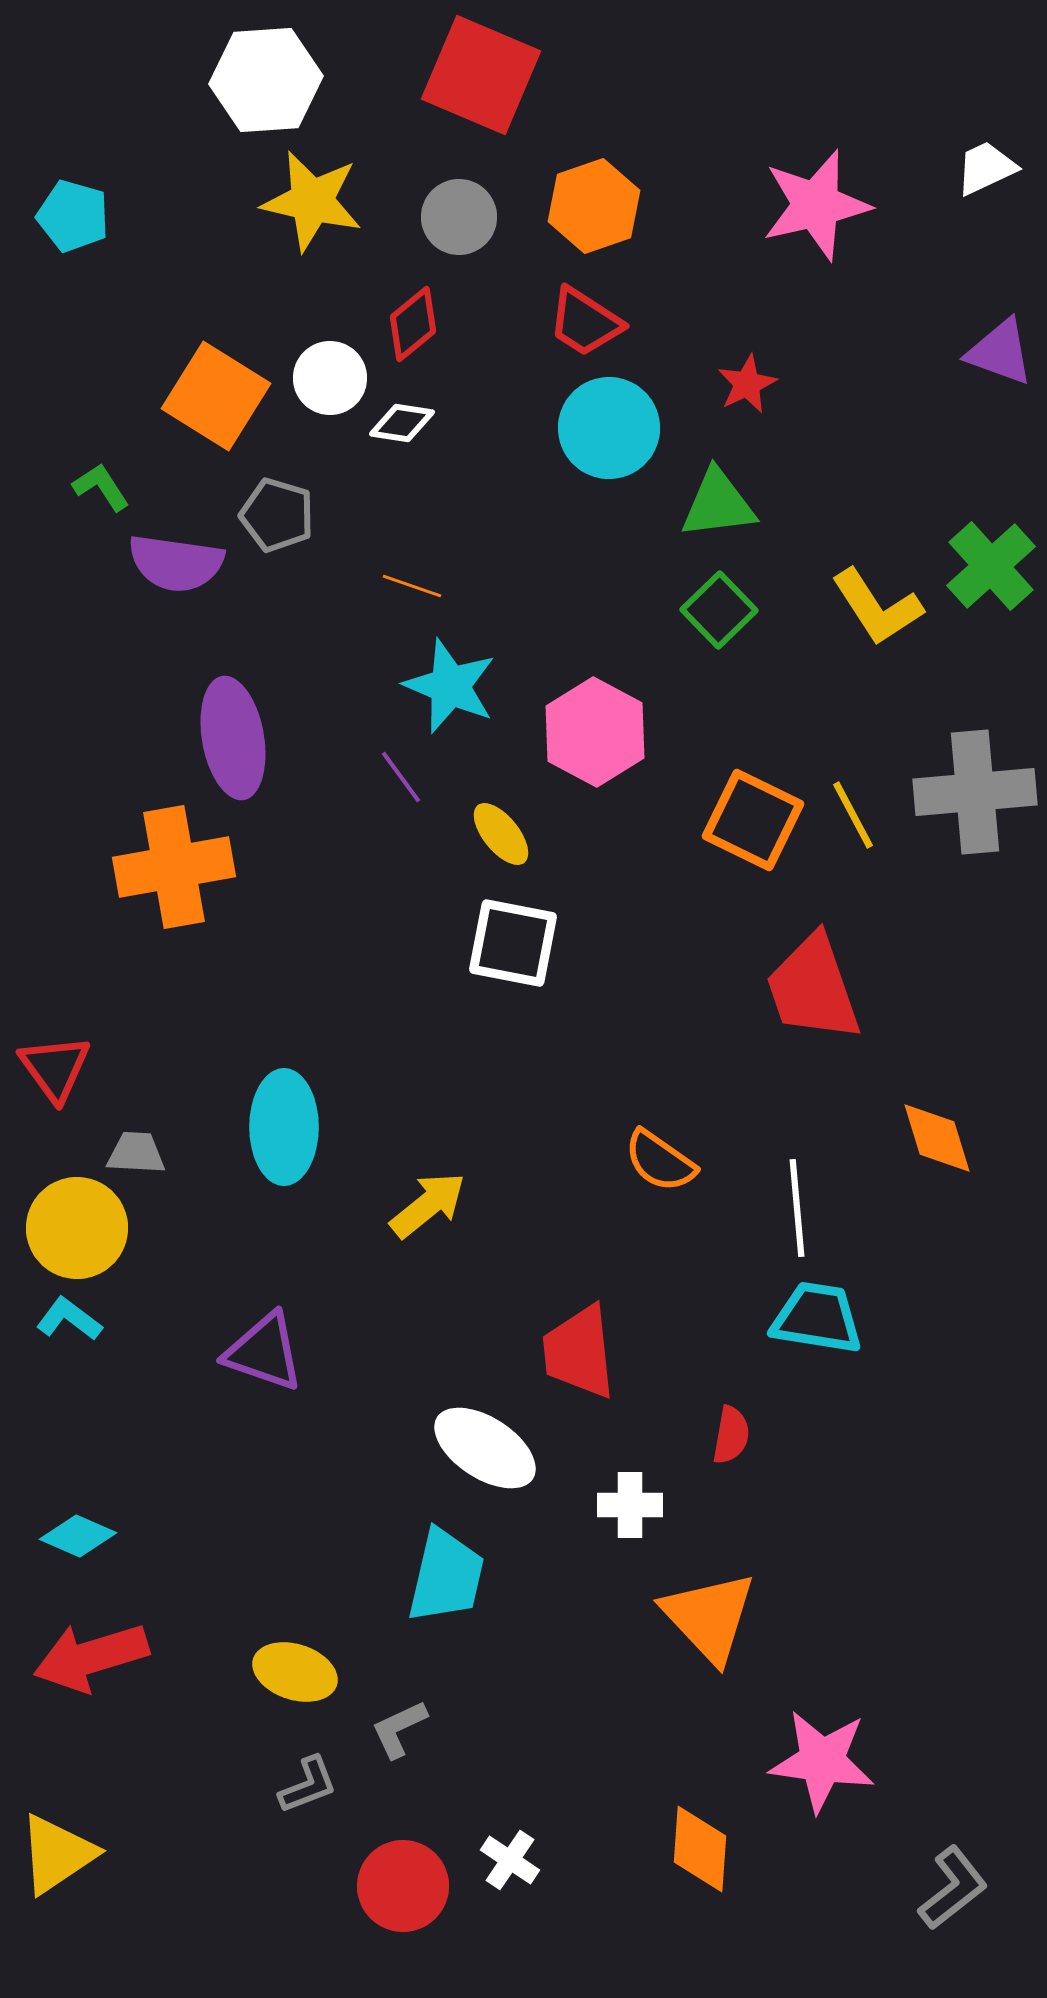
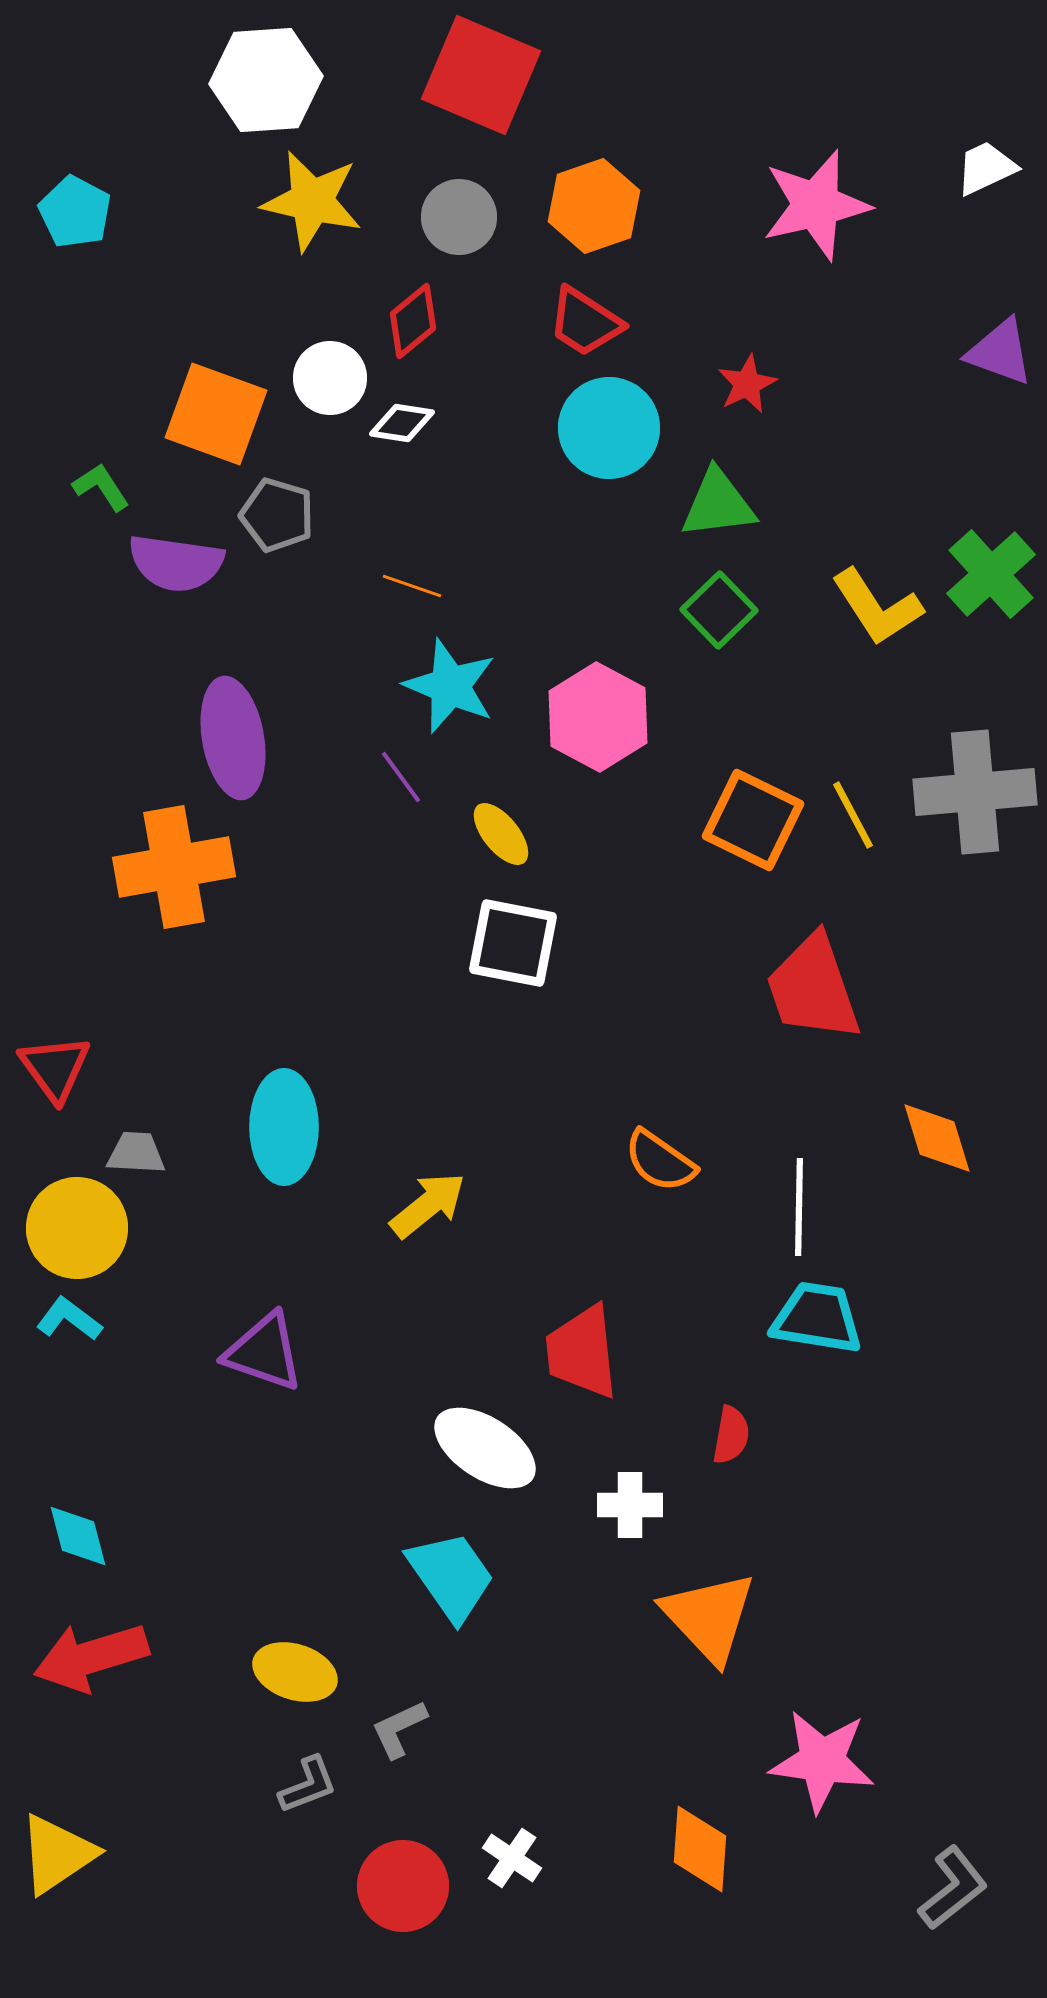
cyan pentagon at (73, 216): moved 2 px right, 4 px up; rotated 12 degrees clockwise
red diamond at (413, 324): moved 3 px up
orange square at (216, 396): moved 18 px down; rotated 12 degrees counterclockwise
green cross at (991, 566): moved 8 px down
pink hexagon at (595, 732): moved 3 px right, 15 px up
white line at (797, 1208): moved 2 px right, 1 px up; rotated 6 degrees clockwise
red trapezoid at (579, 1352): moved 3 px right
cyan diamond at (78, 1536): rotated 52 degrees clockwise
cyan trapezoid at (446, 1576): moved 5 px right; rotated 48 degrees counterclockwise
white cross at (510, 1860): moved 2 px right, 2 px up
